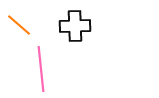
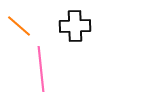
orange line: moved 1 px down
